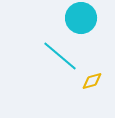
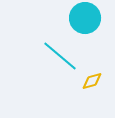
cyan circle: moved 4 px right
